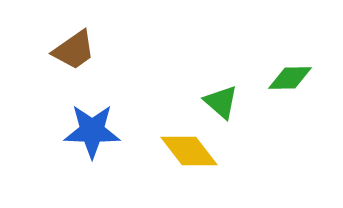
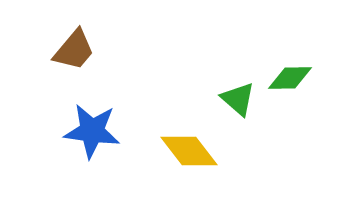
brown trapezoid: rotated 15 degrees counterclockwise
green triangle: moved 17 px right, 3 px up
blue star: rotated 6 degrees clockwise
